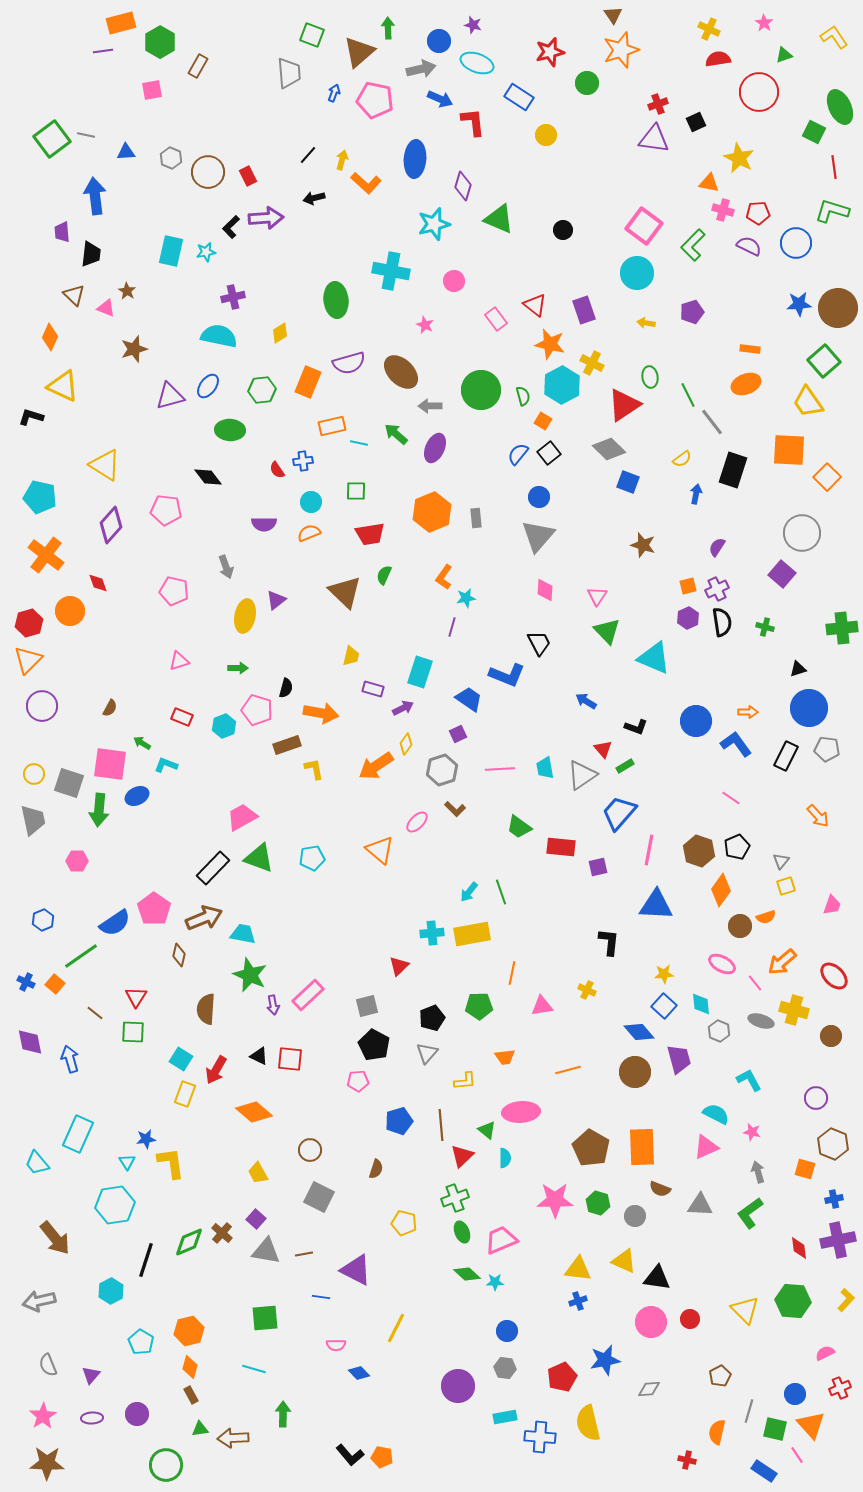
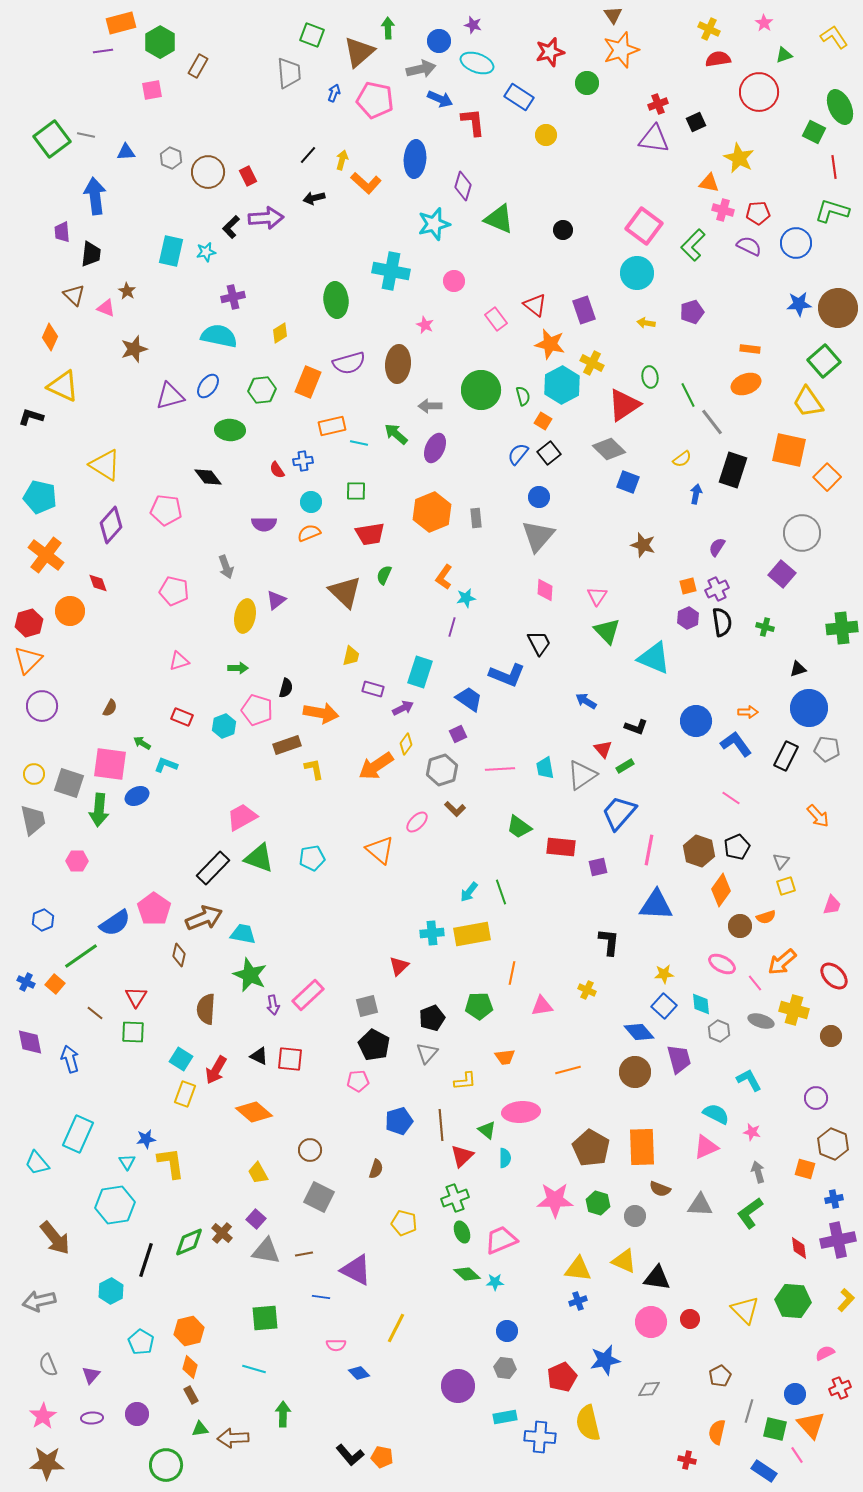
brown ellipse at (401, 372): moved 3 px left, 8 px up; rotated 51 degrees clockwise
orange square at (789, 450): rotated 9 degrees clockwise
